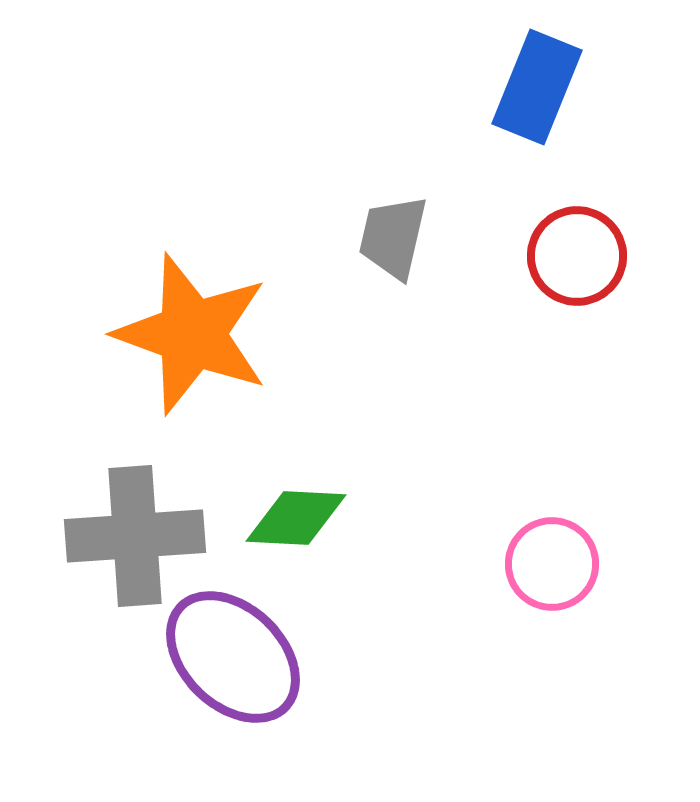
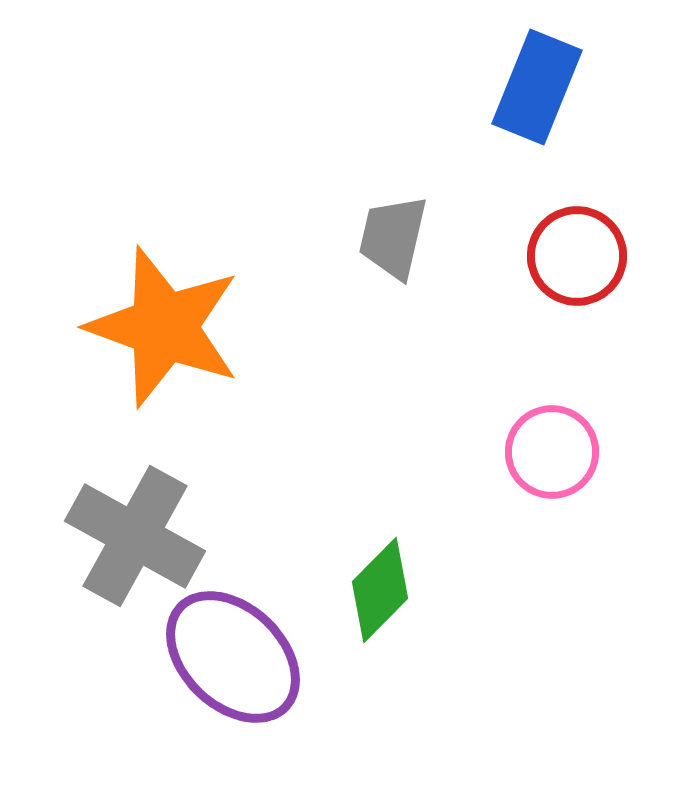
orange star: moved 28 px left, 7 px up
green diamond: moved 84 px right, 72 px down; rotated 48 degrees counterclockwise
gray cross: rotated 33 degrees clockwise
pink circle: moved 112 px up
